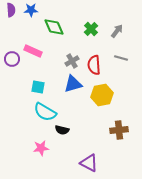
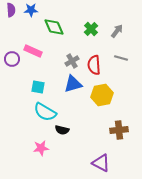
purple triangle: moved 12 px right
